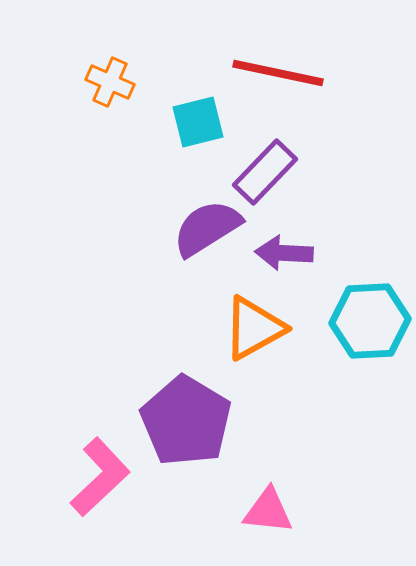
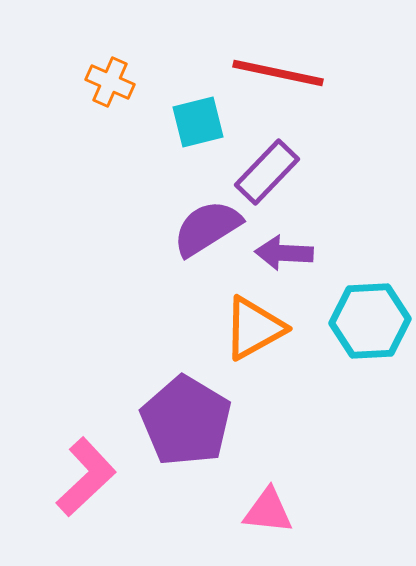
purple rectangle: moved 2 px right
pink L-shape: moved 14 px left
